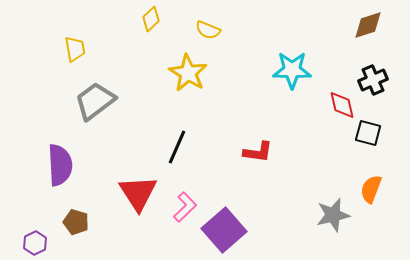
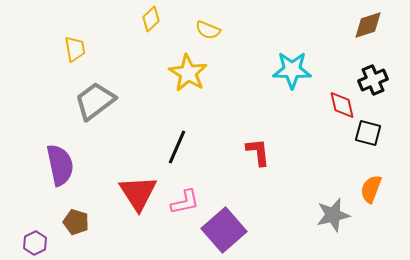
red L-shape: rotated 104 degrees counterclockwise
purple semicircle: rotated 9 degrees counterclockwise
pink L-shape: moved 5 px up; rotated 32 degrees clockwise
